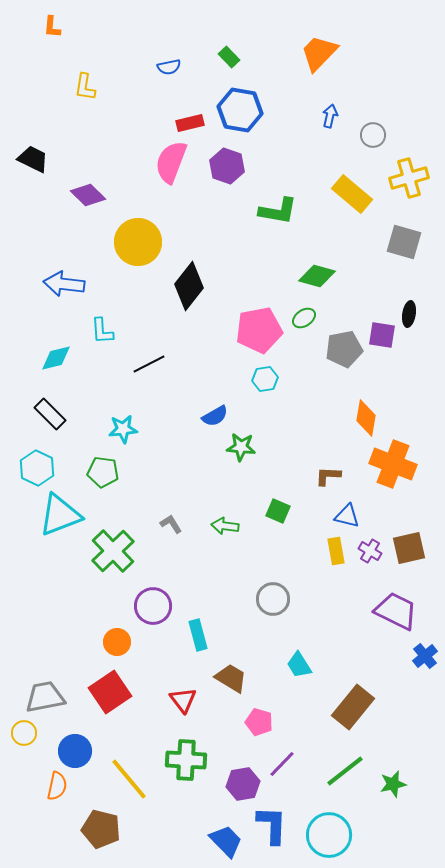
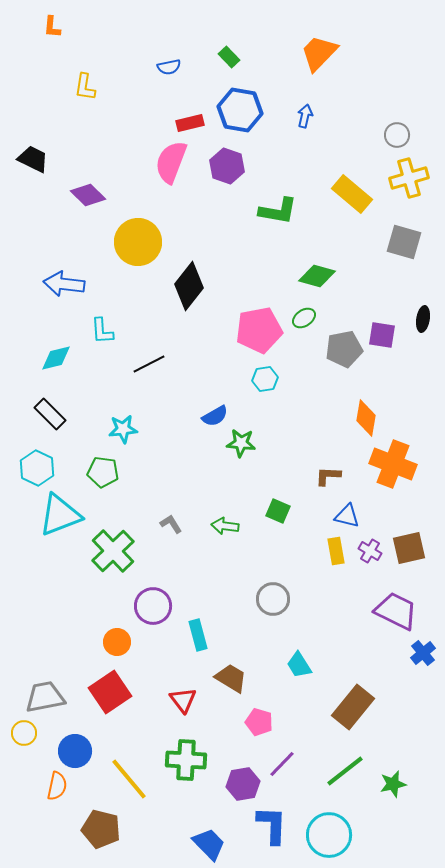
blue arrow at (330, 116): moved 25 px left
gray circle at (373, 135): moved 24 px right
black ellipse at (409, 314): moved 14 px right, 5 px down
green star at (241, 447): moved 4 px up
blue cross at (425, 656): moved 2 px left, 3 px up
blue trapezoid at (226, 841): moved 17 px left, 3 px down
